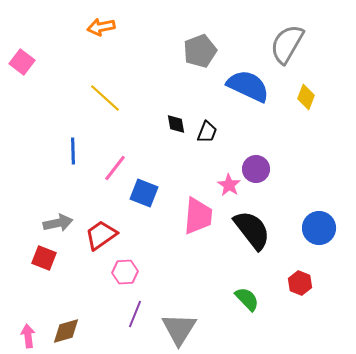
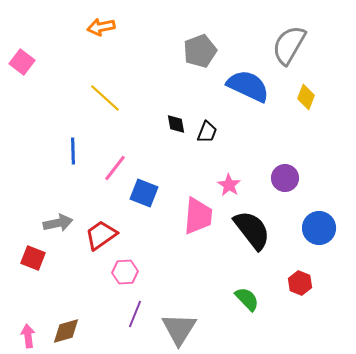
gray semicircle: moved 2 px right, 1 px down
purple circle: moved 29 px right, 9 px down
red square: moved 11 px left
